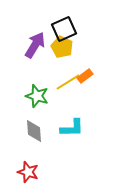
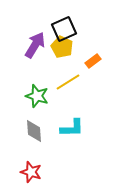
orange rectangle: moved 8 px right, 15 px up
red star: moved 3 px right
